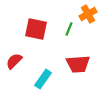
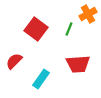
red square: rotated 25 degrees clockwise
cyan rectangle: moved 2 px left
